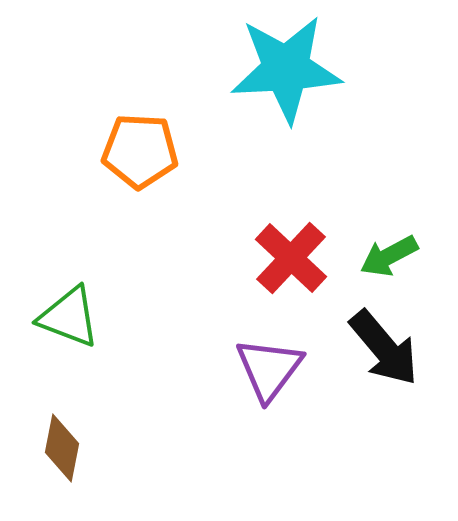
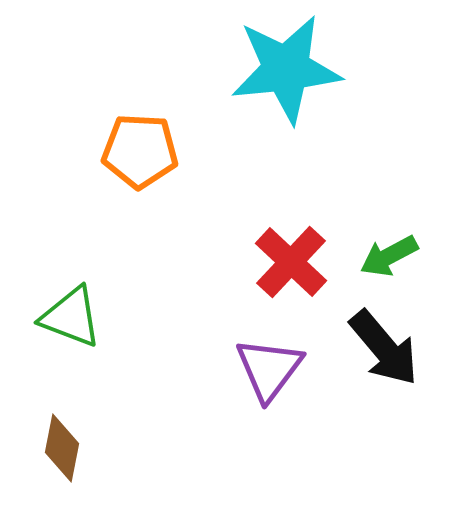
cyan star: rotated 3 degrees counterclockwise
red cross: moved 4 px down
green triangle: moved 2 px right
